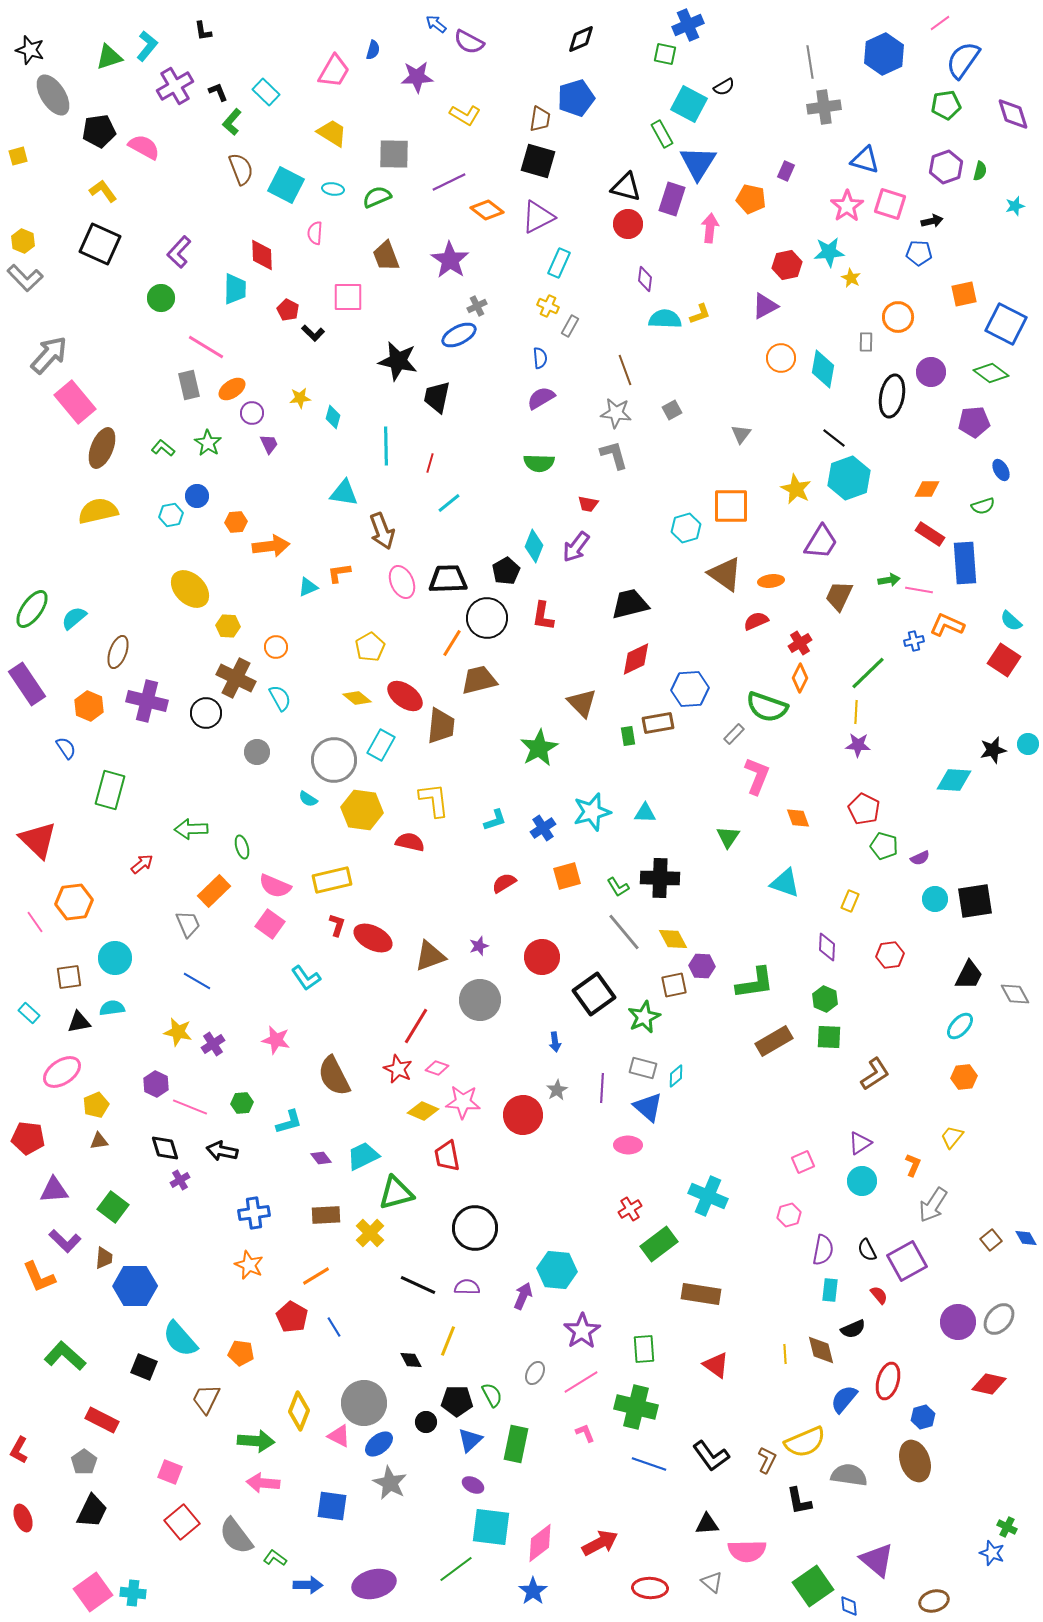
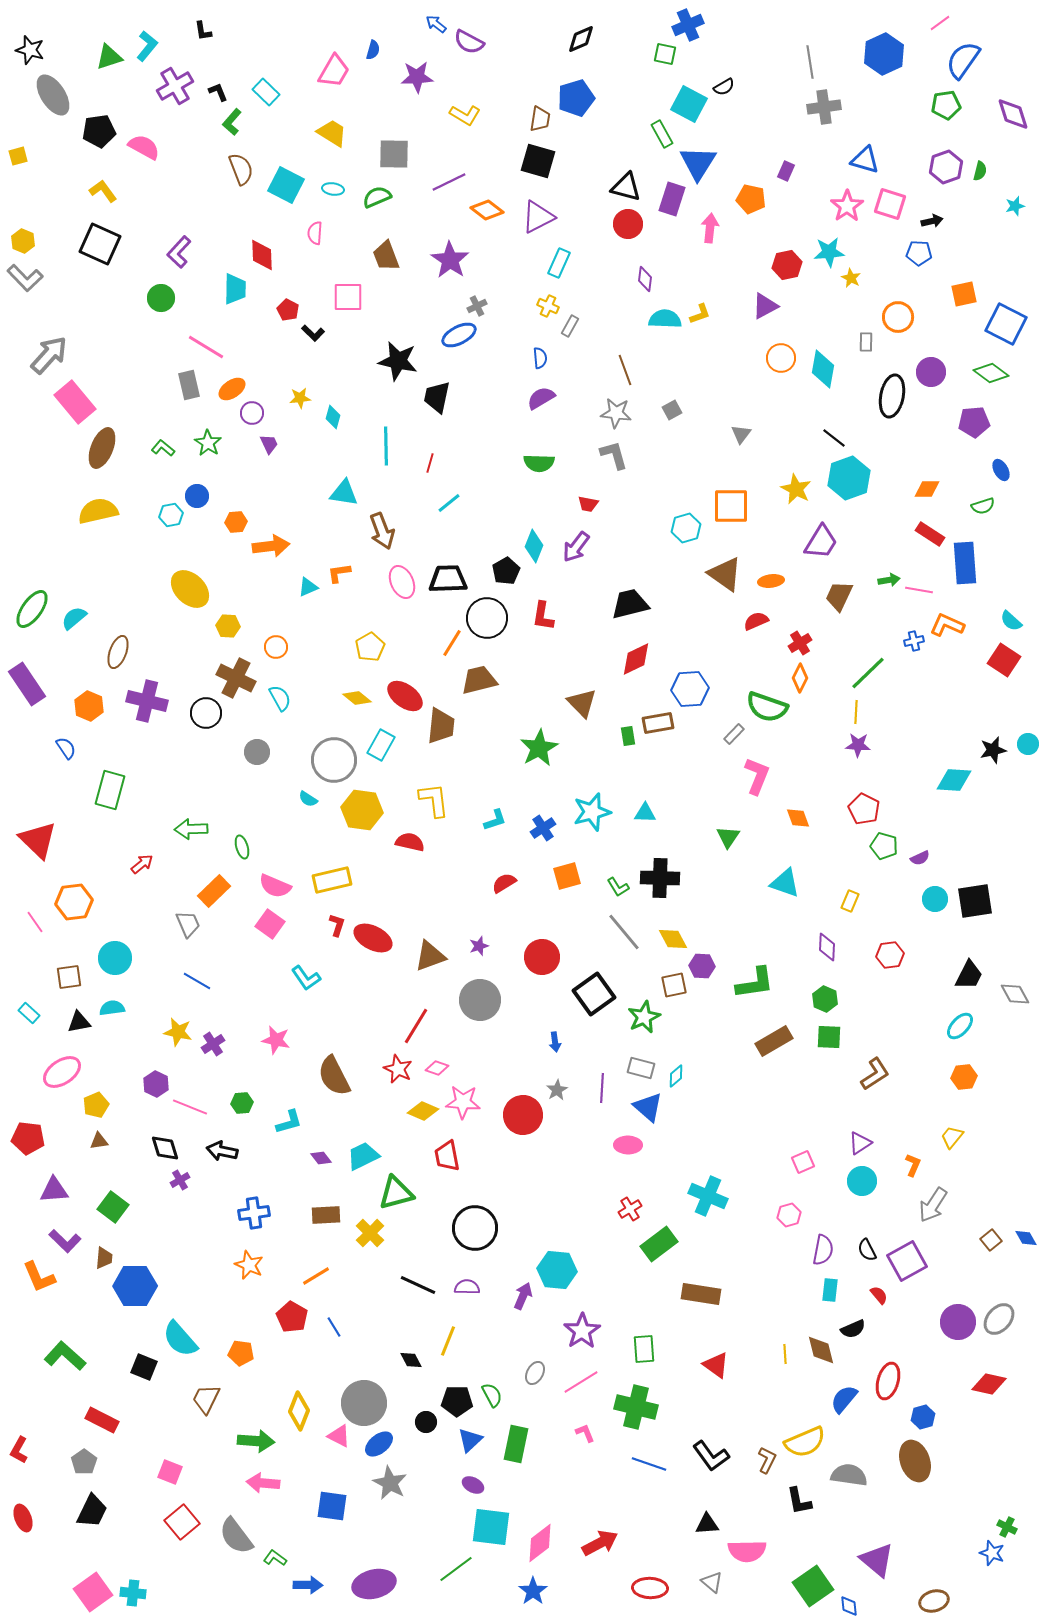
gray rectangle at (643, 1068): moved 2 px left
